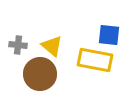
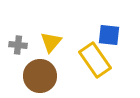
yellow triangle: moved 1 px left, 4 px up; rotated 30 degrees clockwise
yellow rectangle: rotated 44 degrees clockwise
brown circle: moved 2 px down
